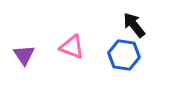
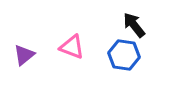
purple triangle: rotated 25 degrees clockwise
